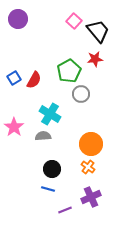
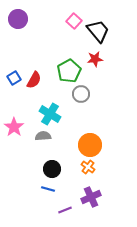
orange circle: moved 1 px left, 1 px down
